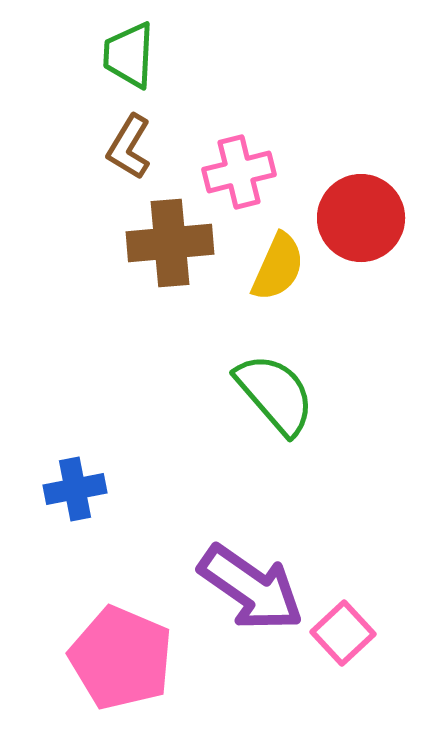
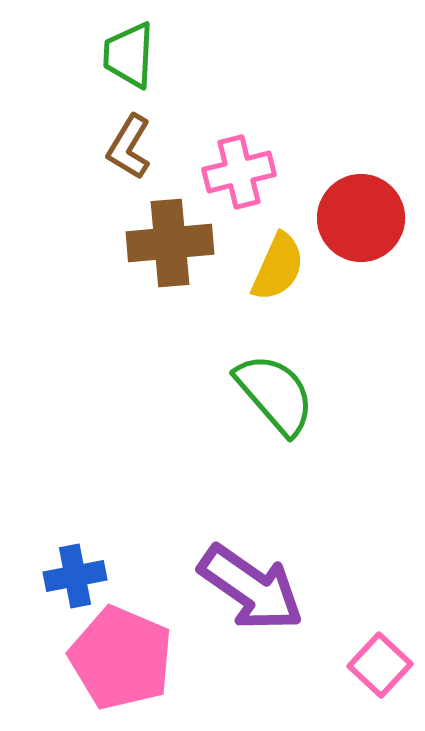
blue cross: moved 87 px down
pink square: moved 37 px right, 32 px down; rotated 4 degrees counterclockwise
